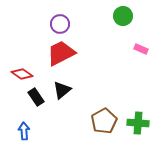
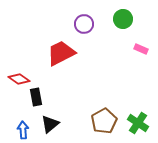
green circle: moved 3 px down
purple circle: moved 24 px right
red diamond: moved 3 px left, 5 px down
black triangle: moved 12 px left, 34 px down
black rectangle: rotated 24 degrees clockwise
green cross: rotated 30 degrees clockwise
blue arrow: moved 1 px left, 1 px up
